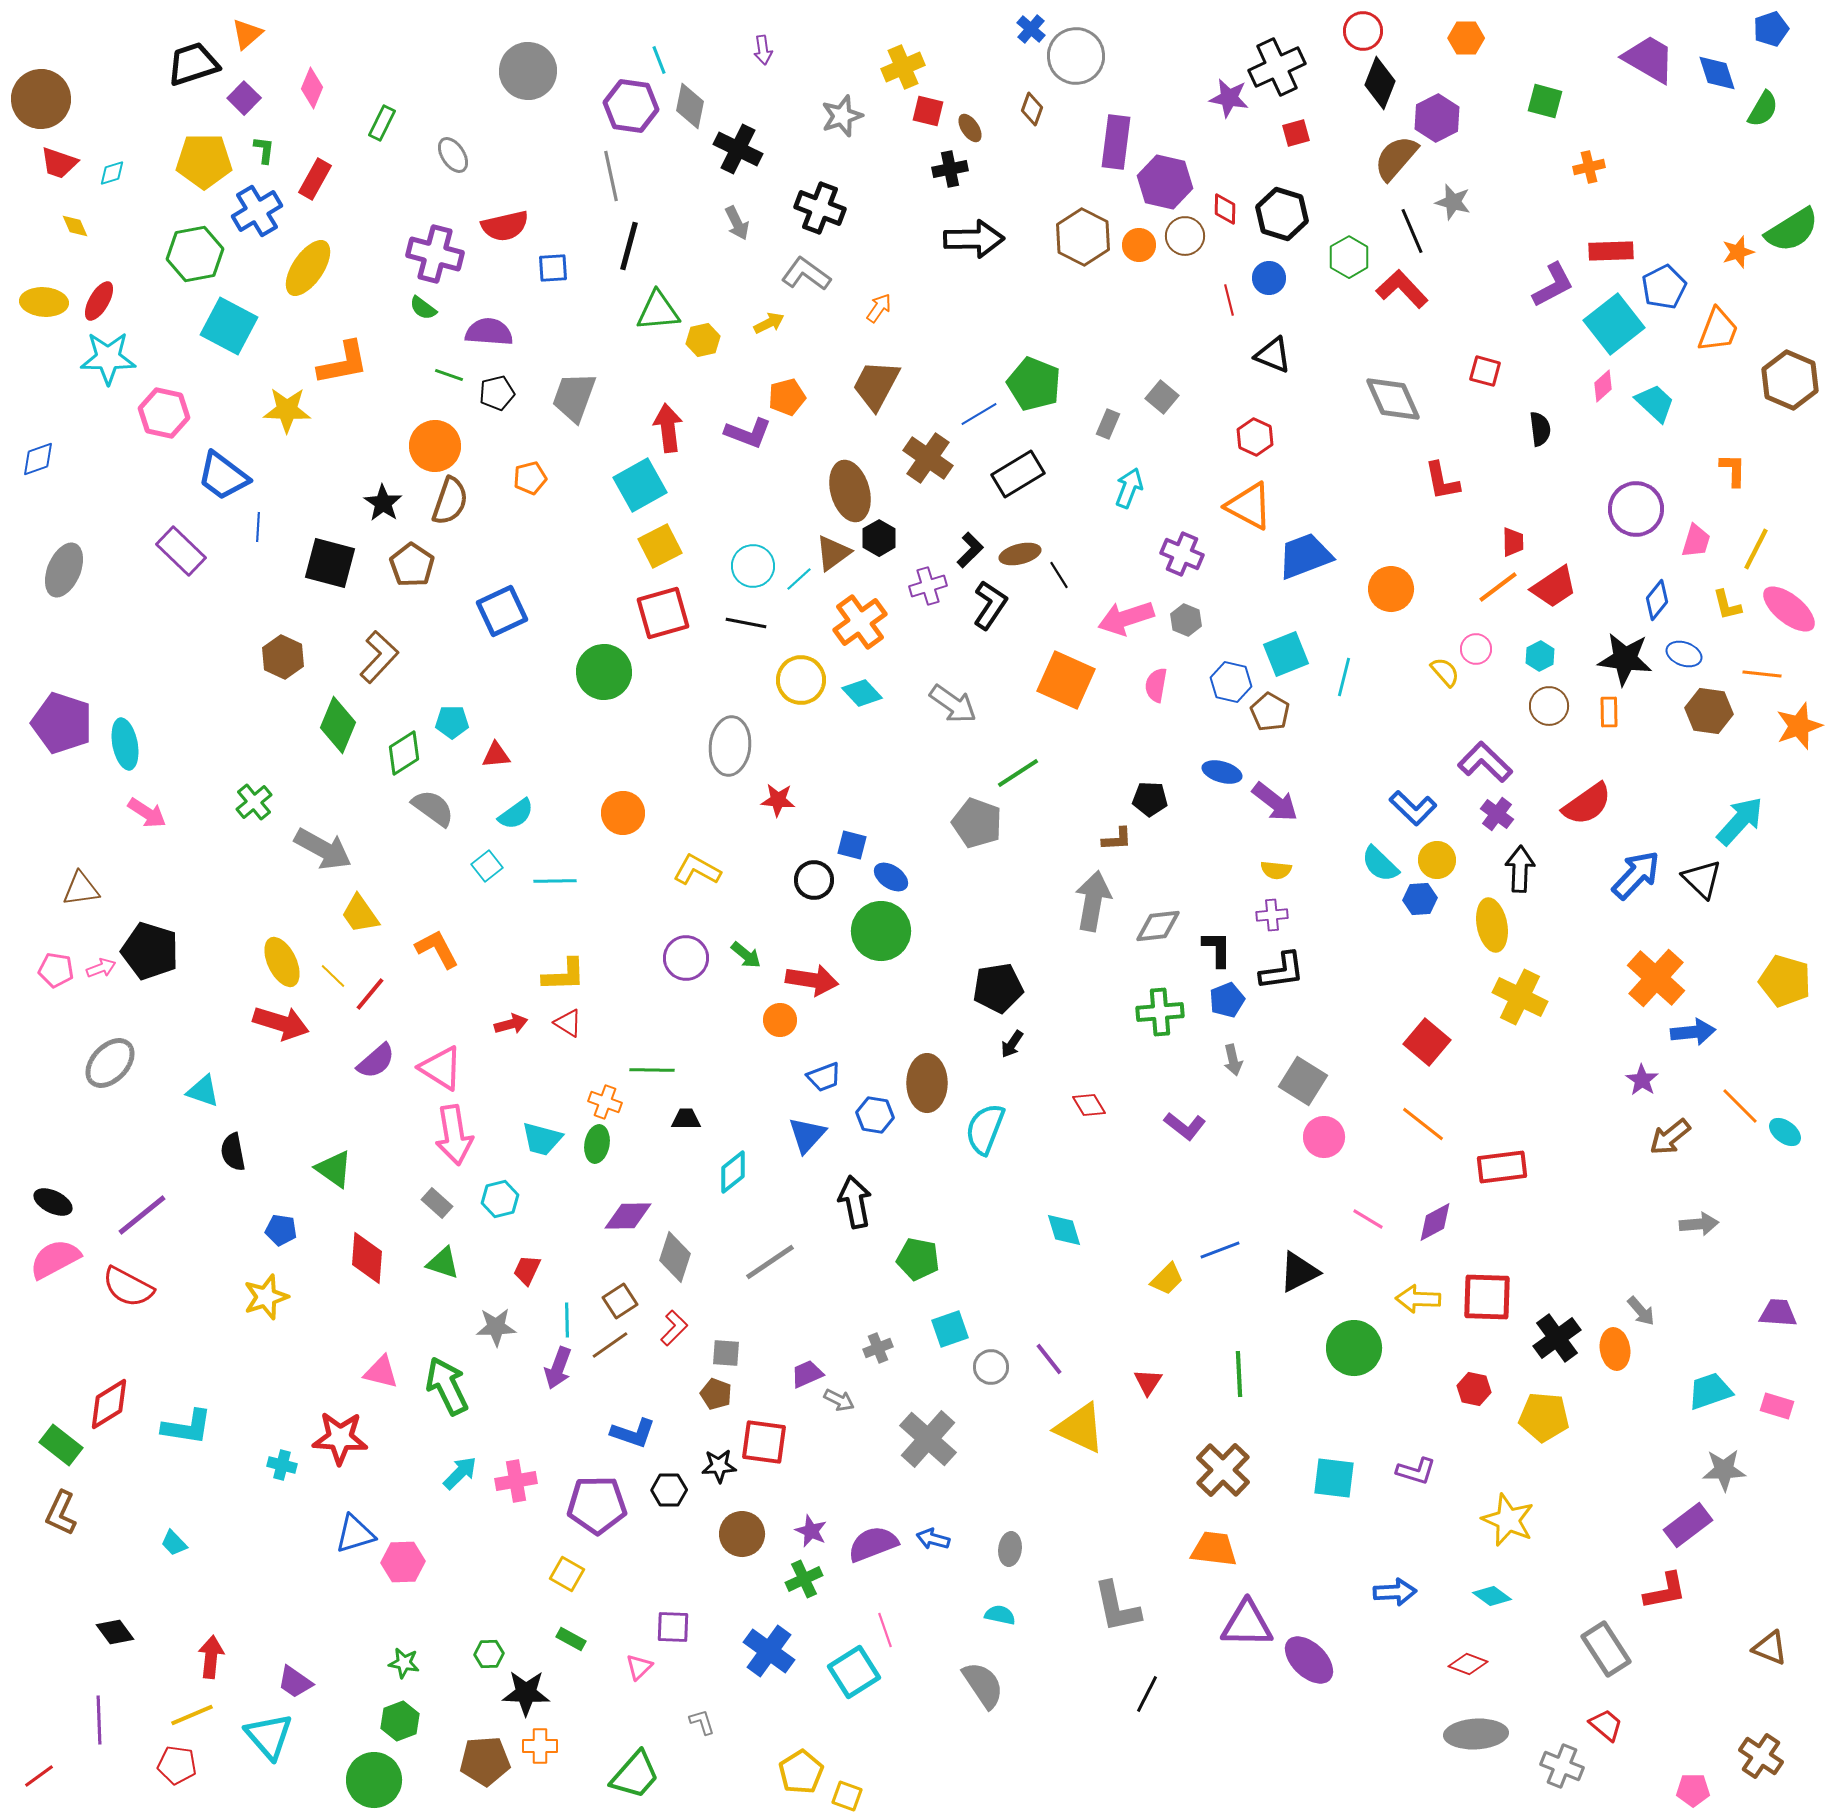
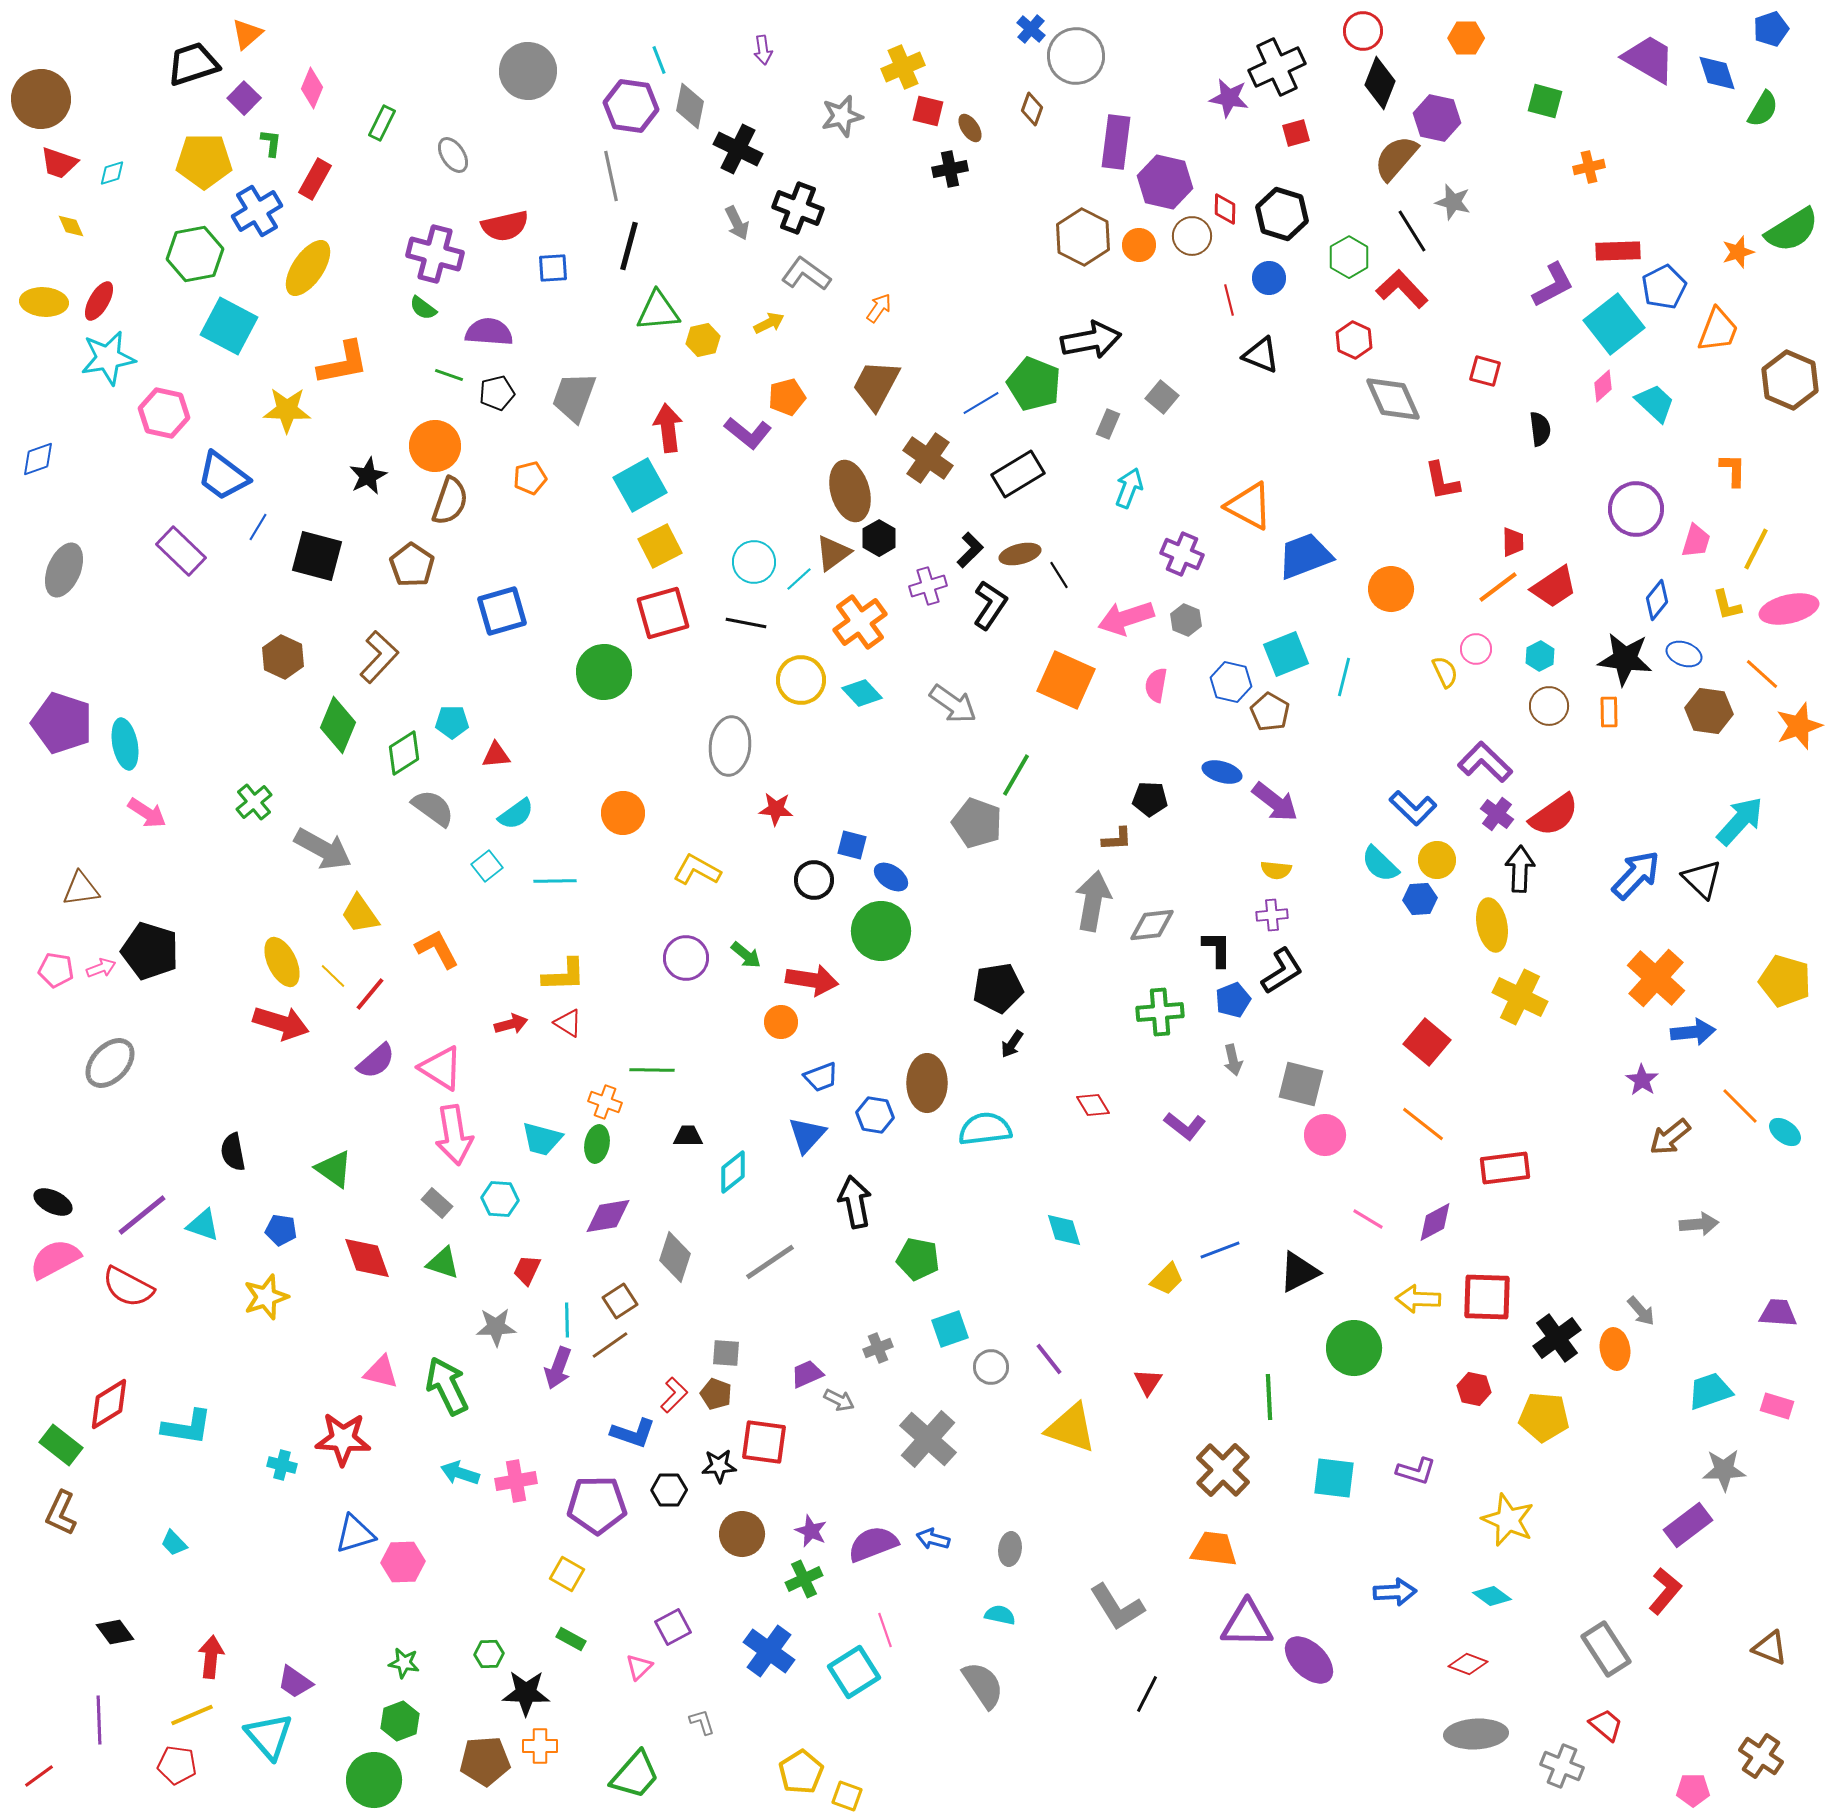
gray star at (842, 116): rotated 6 degrees clockwise
purple hexagon at (1437, 118): rotated 21 degrees counterclockwise
green L-shape at (264, 150): moved 7 px right, 7 px up
black cross at (820, 208): moved 22 px left
yellow diamond at (75, 226): moved 4 px left
black line at (1412, 231): rotated 9 degrees counterclockwise
brown circle at (1185, 236): moved 7 px right
black arrow at (974, 239): moved 117 px right, 101 px down; rotated 10 degrees counterclockwise
red rectangle at (1611, 251): moved 7 px right
black triangle at (1273, 355): moved 12 px left
cyan star at (108, 358): rotated 10 degrees counterclockwise
blue line at (979, 414): moved 2 px right, 11 px up
purple L-shape at (748, 433): rotated 18 degrees clockwise
red hexagon at (1255, 437): moved 99 px right, 97 px up
black star at (383, 503): moved 15 px left, 27 px up; rotated 12 degrees clockwise
blue line at (258, 527): rotated 28 degrees clockwise
black square at (330, 563): moved 13 px left, 7 px up
cyan circle at (753, 566): moved 1 px right, 4 px up
pink ellipse at (1789, 609): rotated 52 degrees counterclockwise
blue square at (502, 611): rotated 9 degrees clockwise
yellow semicircle at (1445, 672): rotated 16 degrees clockwise
orange line at (1762, 674): rotated 36 degrees clockwise
green line at (1018, 773): moved 2 px left, 2 px down; rotated 27 degrees counterclockwise
red star at (778, 800): moved 2 px left, 9 px down
red semicircle at (1587, 804): moved 33 px left, 11 px down
gray diamond at (1158, 926): moved 6 px left, 1 px up
black L-shape at (1282, 971): rotated 24 degrees counterclockwise
blue pentagon at (1227, 1000): moved 6 px right
orange circle at (780, 1020): moved 1 px right, 2 px down
blue trapezoid at (824, 1077): moved 3 px left
gray square at (1303, 1081): moved 2 px left, 3 px down; rotated 18 degrees counterclockwise
cyan triangle at (203, 1091): moved 134 px down
red diamond at (1089, 1105): moved 4 px right
black trapezoid at (686, 1119): moved 2 px right, 17 px down
cyan semicircle at (985, 1129): rotated 62 degrees clockwise
pink circle at (1324, 1137): moved 1 px right, 2 px up
red rectangle at (1502, 1167): moved 3 px right, 1 px down
cyan hexagon at (500, 1199): rotated 18 degrees clockwise
purple diamond at (628, 1216): moved 20 px left; rotated 9 degrees counterclockwise
red diamond at (367, 1258): rotated 24 degrees counterclockwise
red L-shape at (674, 1328): moved 67 px down
green line at (1239, 1374): moved 30 px right, 23 px down
yellow triangle at (1080, 1428): moved 9 px left; rotated 6 degrees counterclockwise
red star at (340, 1438): moved 3 px right, 1 px down
cyan arrow at (460, 1473): rotated 117 degrees counterclockwise
red L-shape at (1665, 1591): rotated 39 degrees counterclockwise
gray L-shape at (1117, 1607): rotated 20 degrees counterclockwise
purple square at (673, 1627): rotated 30 degrees counterclockwise
